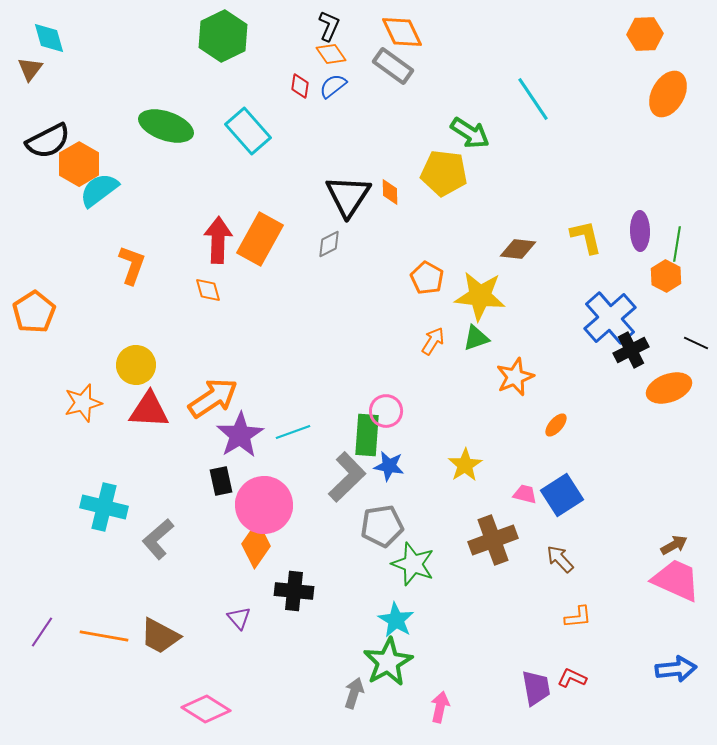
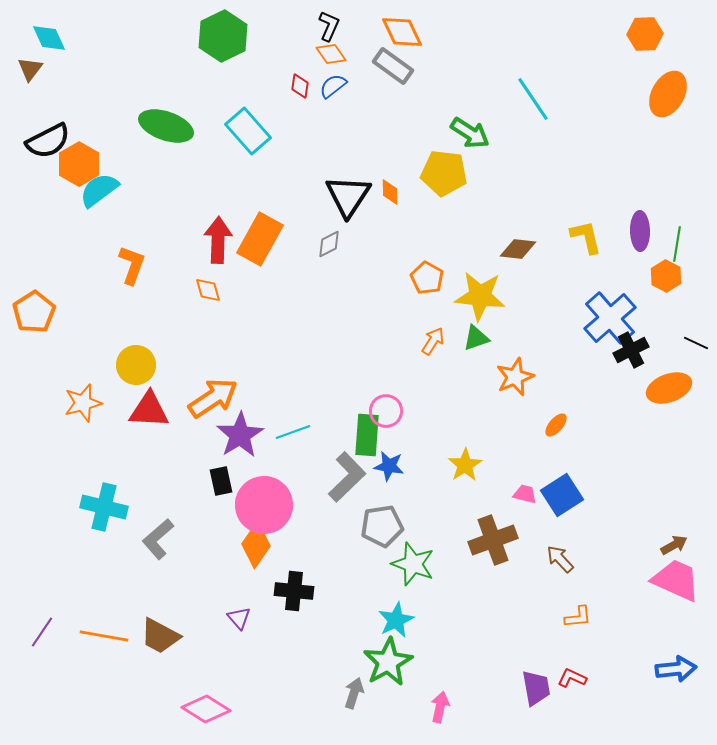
cyan diamond at (49, 38): rotated 9 degrees counterclockwise
cyan star at (396, 620): rotated 15 degrees clockwise
